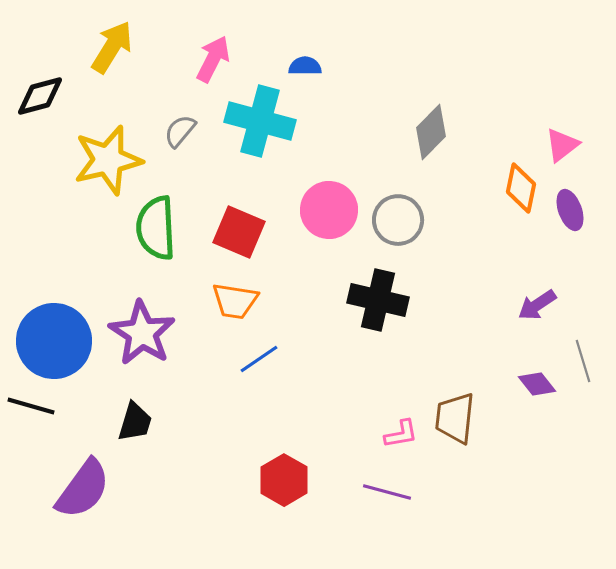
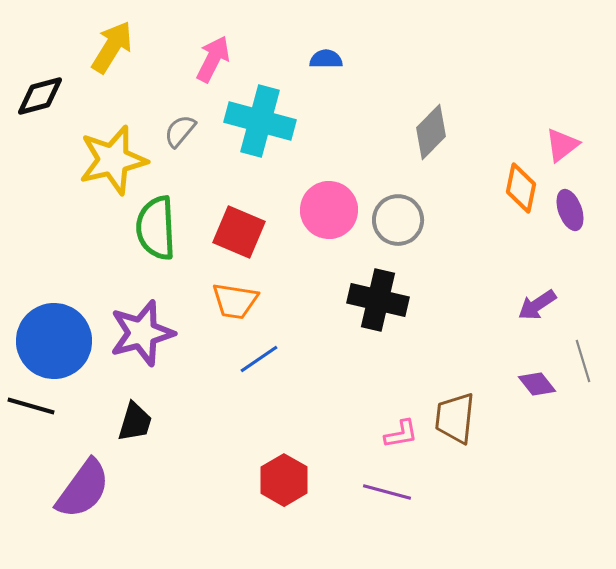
blue semicircle: moved 21 px right, 7 px up
yellow star: moved 5 px right
purple star: rotated 24 degrees clockwise
